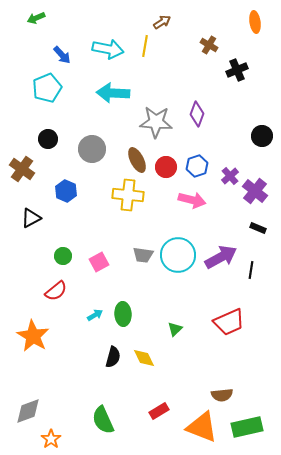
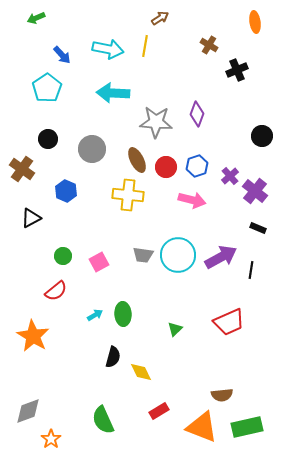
brown arrow at (162, 22): moved 2 px left, 4 px up
cyan pentagon at (47, 88): rotated 12 degrees counterclockwise
yellow diamond at (144, 358): moved 3 px left, 14 px down
